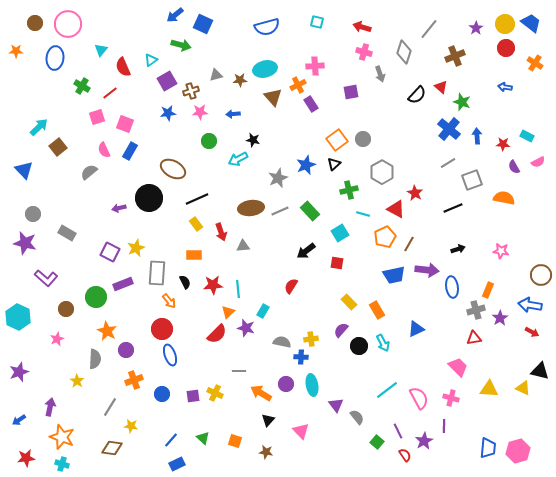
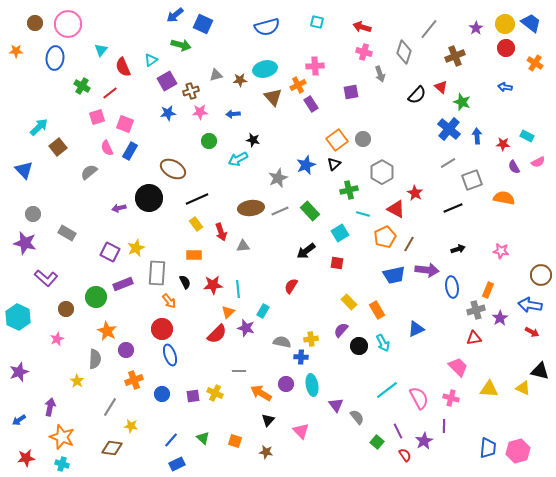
pink semicircle at (104, 150): moved 3 px right, 2 px up
